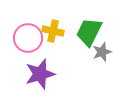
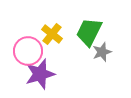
yellow cross: moved 1 px left, 3 px down; rotated 25 degrees clockwise
pink circle: moved 13 px down
